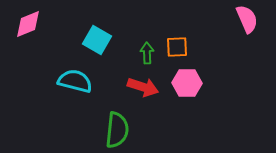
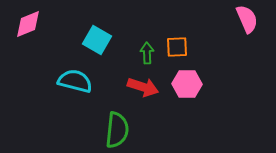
pink hexagon: moved 1 px down
